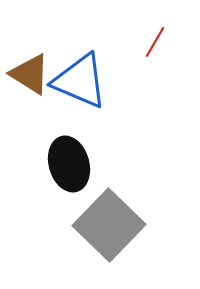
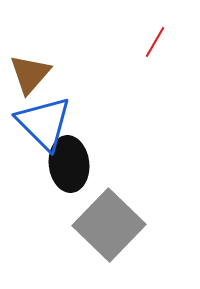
brown triangle: rotated 39 degrees clockwise
blue triangle: moved 36 px left, 42 px down; rotated 22 degrees clockwise
black ellipse: rotated 10 degrees clockwise
